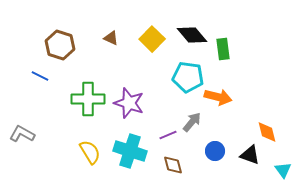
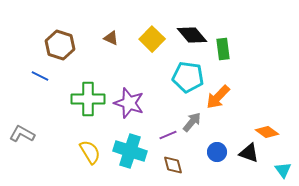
orange arrow: rotated 120 degrees clockwise
orange diamond: rotated 40 degrees counterclockwise
blue circle: moved 2 px right, 1 px down
black triangle: moved 1 px left, 2 px up
